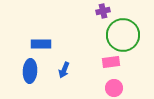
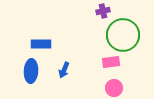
blue ellipse: moved 1 px right
